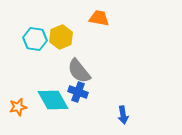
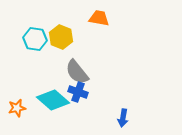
yellow hexagon: rotated 15 degrees counterclockwise
gray semicircle: moved 2 px left, 1 px down
cyan diamond: rotated 20 degrees counterclockwise
orange star: moved 1 px left, 1 px down
blue arrow: moved 3 px down; rotated 18 degrees clockwise
